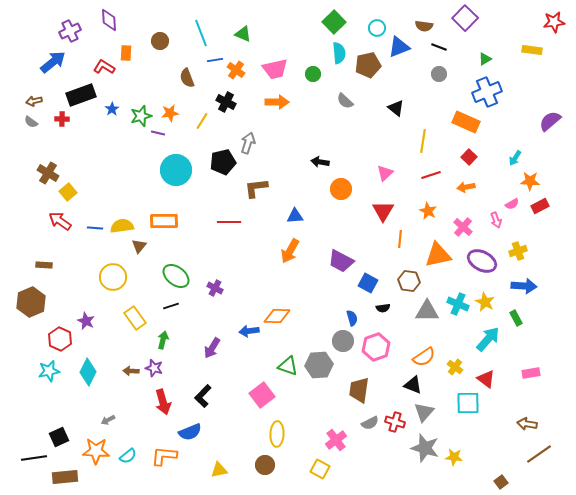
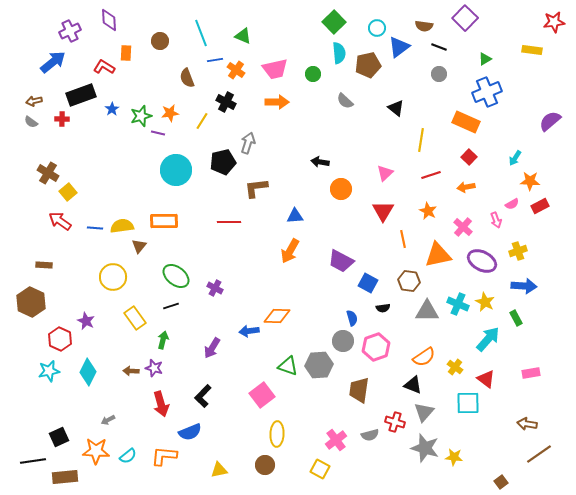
green triangle at (243, 34): moved 2 px down
blue triangle at (399, 47): rotated 15 degrees counterclockwise
yellow line at (423, 141): moved 2 px left, 1 px up
orange line at (400, 239): moved 3 px right; rotated 18 degrees counterclockwise
brown hexagon at (31, 302): rotated 12 degrees counterclockwise
red arrow at (163, 402): moved 2 px left, 2 px down
gray semicircle at (370, 423): moved 12 px down; rotated 12 degrees clockwise
black line at (34, 458): moved 1 px left, 3 px down
